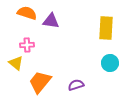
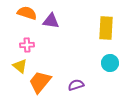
yellow triangle: moved 4 px right, 3 px down
